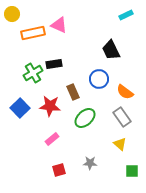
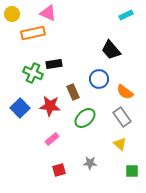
pink triangle: moved 11 px left, 12 px up
black trapezoid: rotated 15 degrees counterclockwise
green cross: rotated 36 degrees counterclockwise
